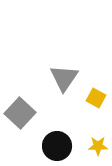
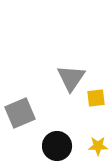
gray triangle: moved 7 px right
yellow square: rotated 36 degrees counterclockwise
gray square: rotated 24 degrees clockwise
